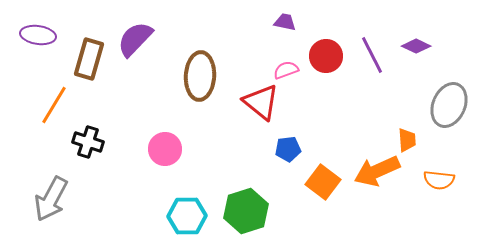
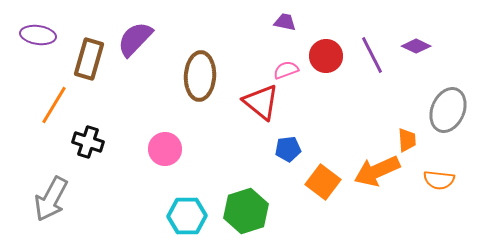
gray ellipse: moved 1 px left, 5 px down
